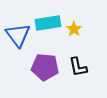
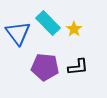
cyan rectangle: rotated 55 degrees clockwise
blue triangle: moved 2 px up
black L-shape: rotated 85 degrees counterclockwise
